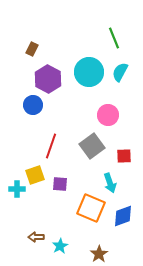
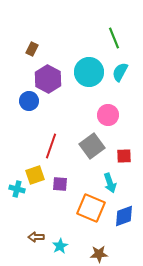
blue circle: moved 4 px left, 4 px up
cyan cross: rotated 14 degrees clockwise
blue diamond: moved 1 px right
brown star: rotated 30 degrees clockwise
